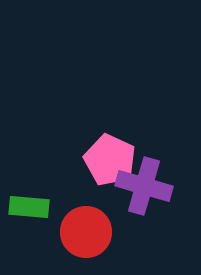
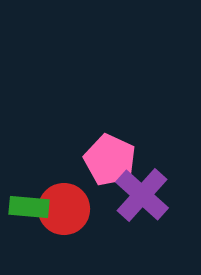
purple cross: moved 2 px left, 9 px down; rotated 26 degrees clockwise
red circle: moved 22 px left, 23 px up
